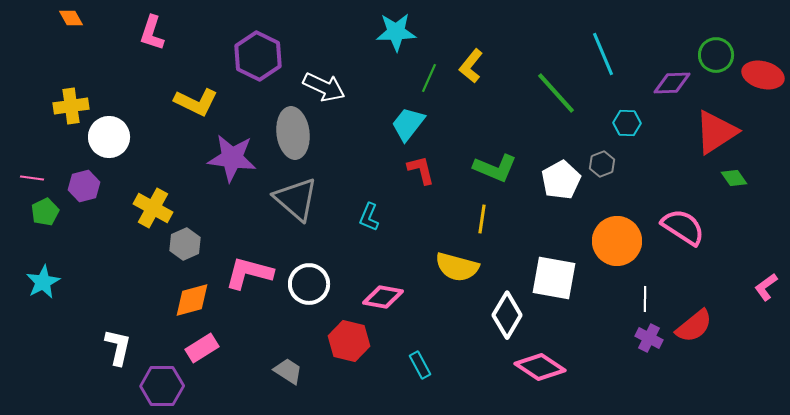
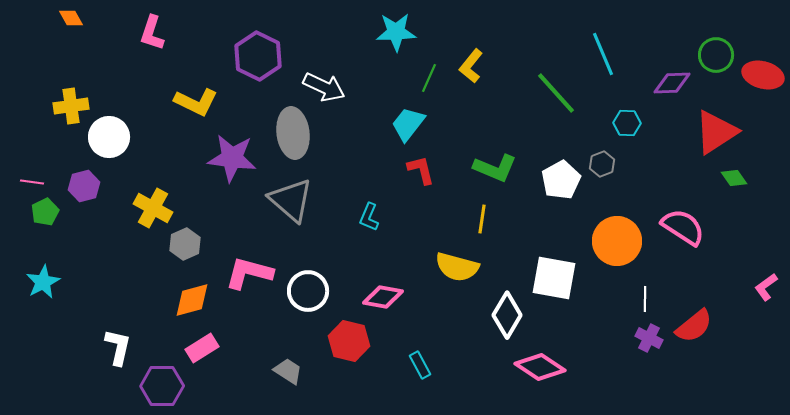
pink line at (32, 178): moved 4 px down
gray triangle at (296, 199): moved 5 px left, 1 px down
white circle at (309, 284): moved 1 px left, 7 px down
